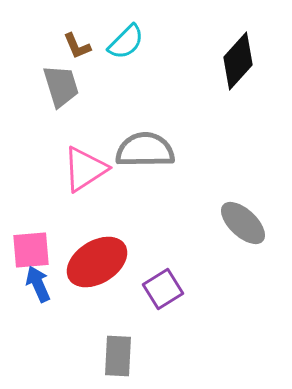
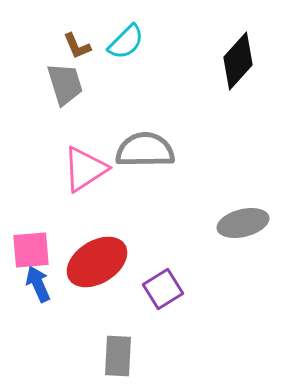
gray trapezoid: moved 4 px right, 2 px up
gray ellipse: rotated 57 degrees counterclockwise
